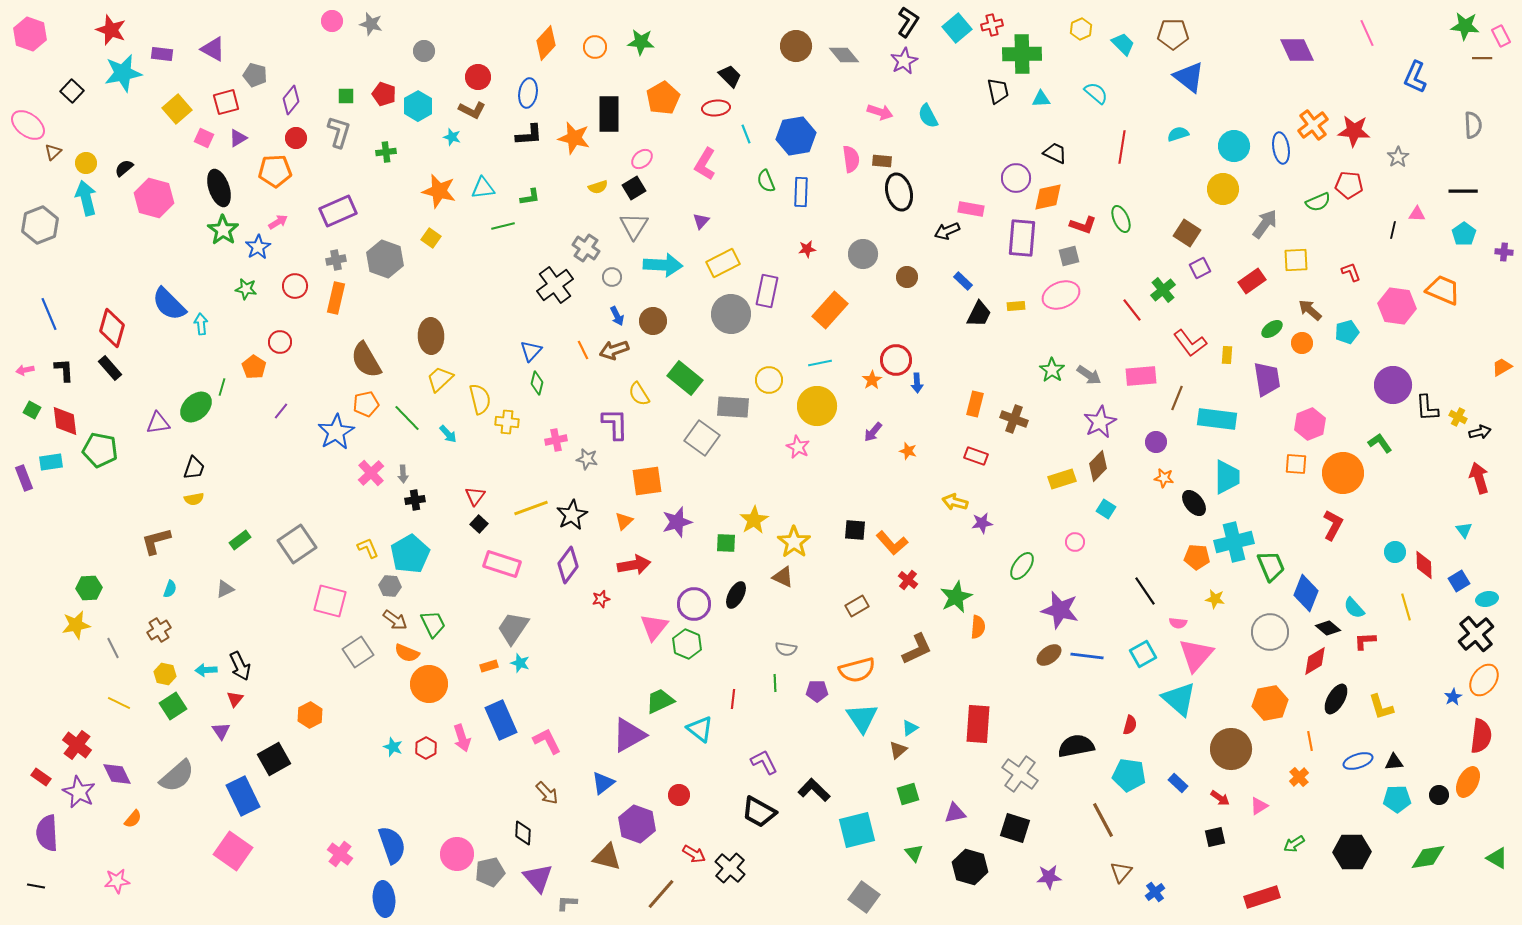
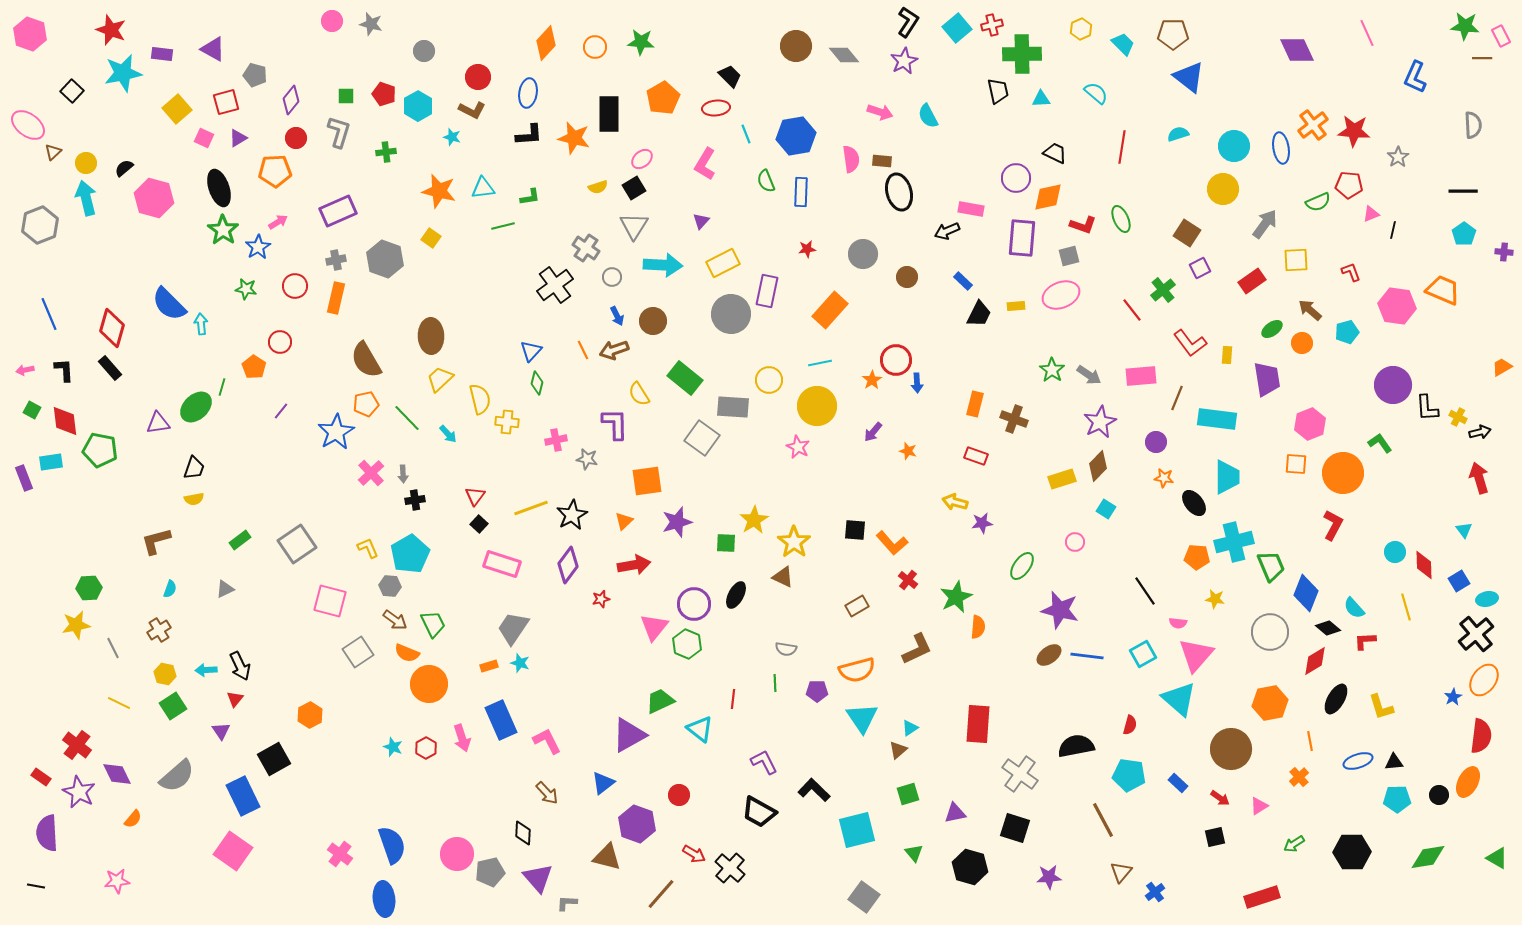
pink triangle at (1417, 214): moved 46 px left; rotated 24 degrees counterclockwise
